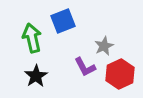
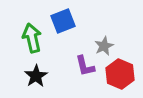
purple L-shape: moved 1 px up; rotated 15 degrees clockwise
red hexagon: rotated 12 degrees counterclockwise
